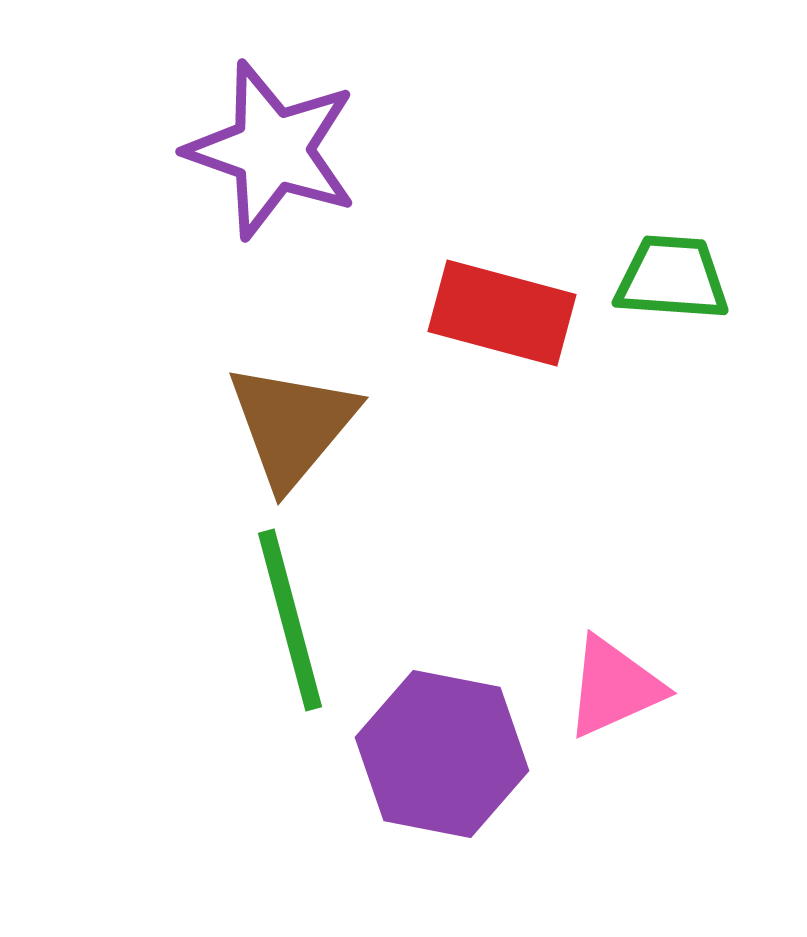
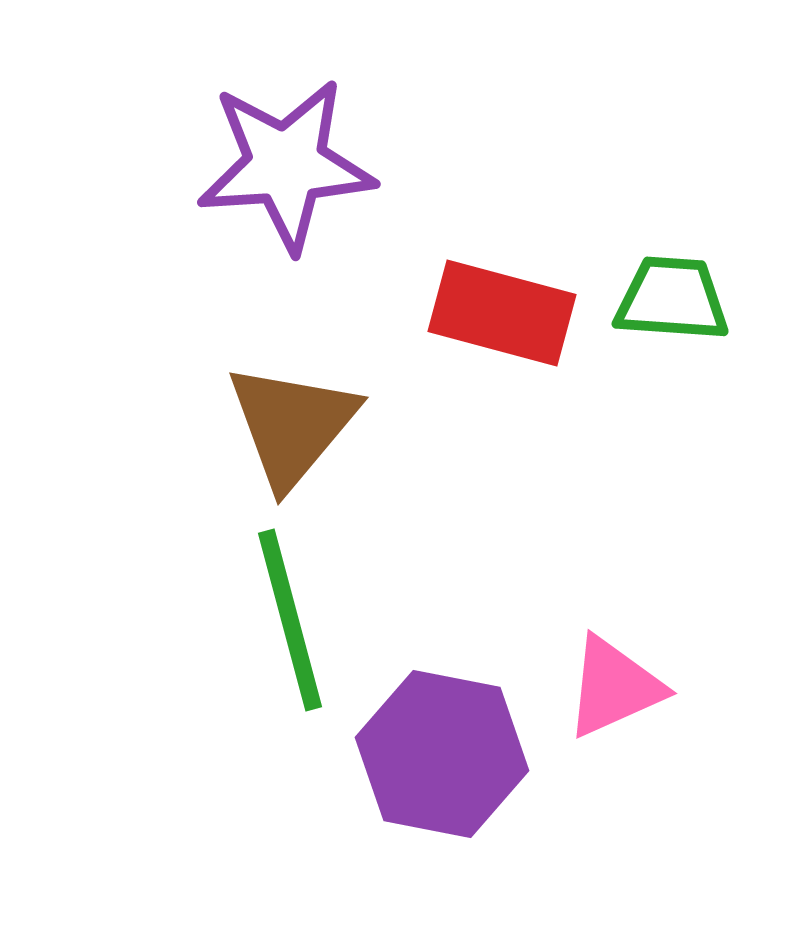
purple star: moved 14 px right, 15 px down; rotated 23 degrees counterclockwise
green trapezoid: moved 21 px down
